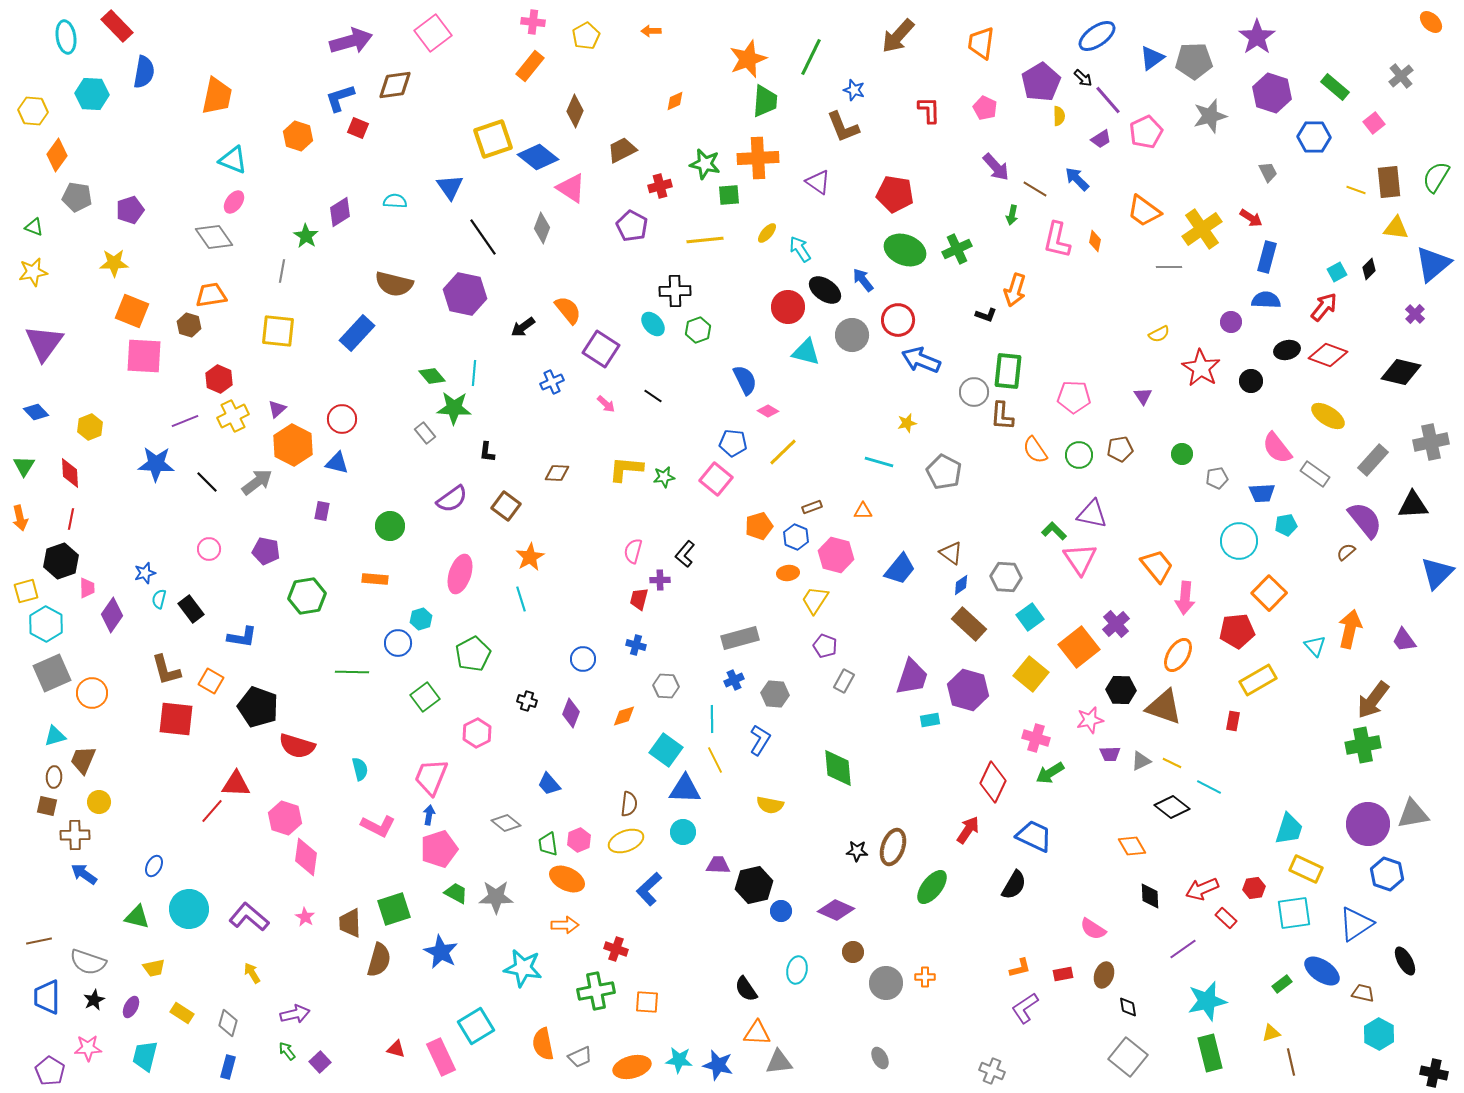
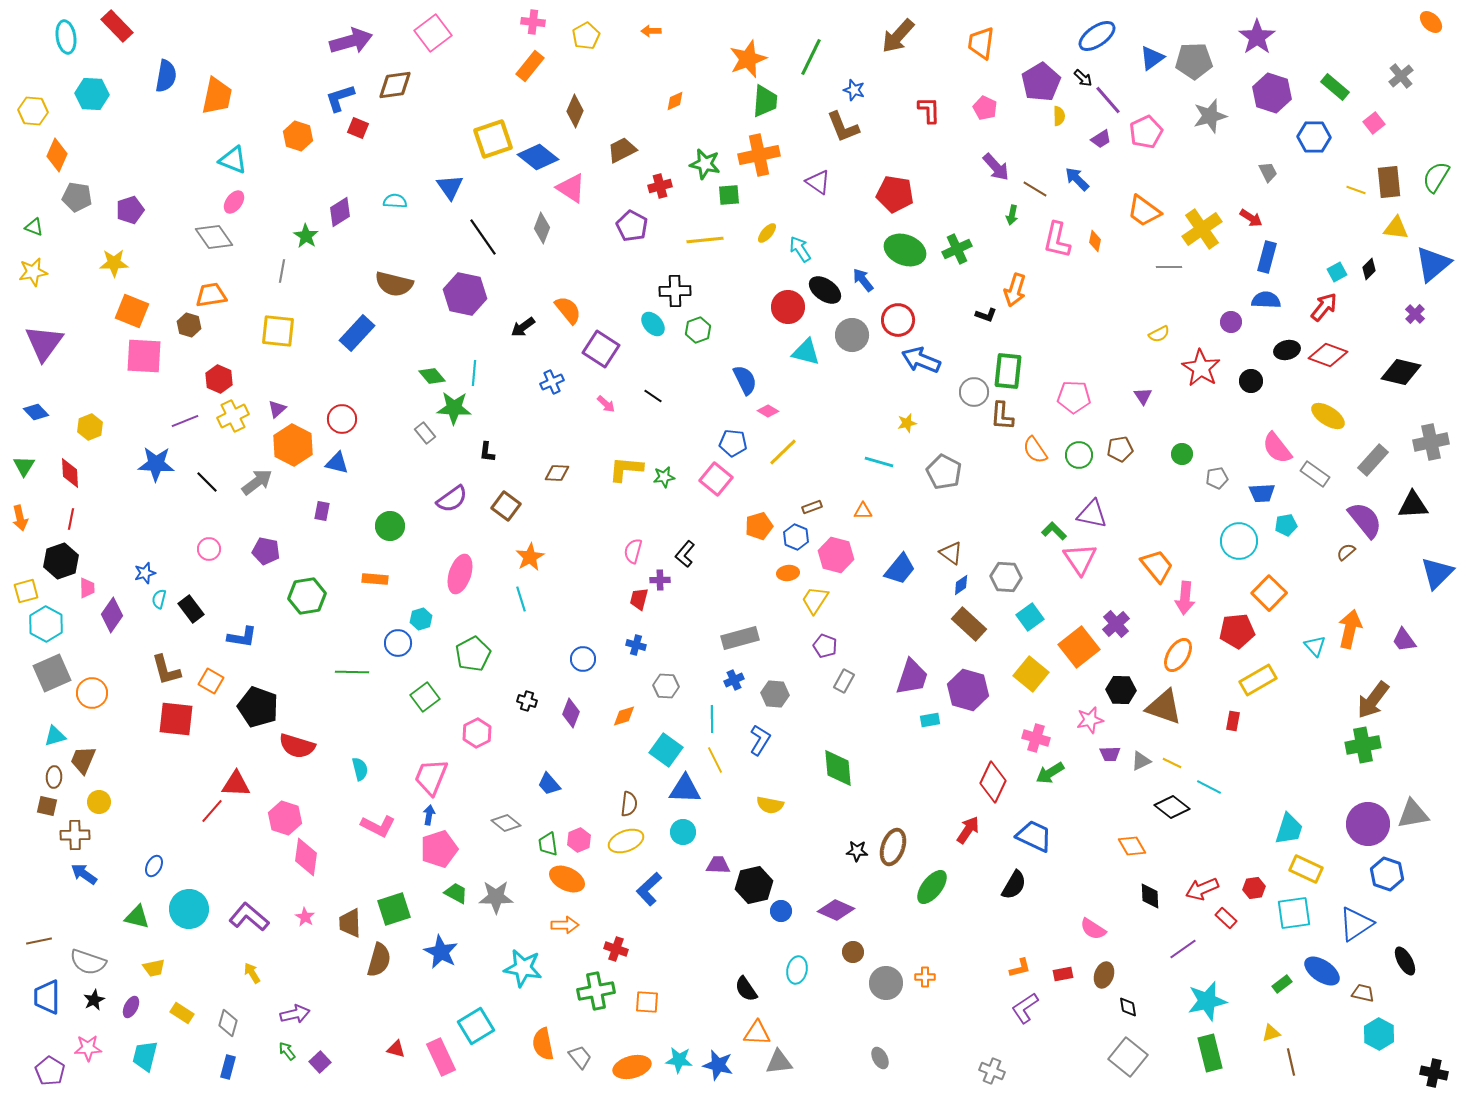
blue semicircle at (144, 72): moved 22 px right, 4 px down
orange diamond at (57, 155): rotated 12 degrees counterclockwise
orange cross at (758, 158): moved 1 px right, 3 px up; rotated 9 degrees counterclockwise
gray trapezoid at (580, 1057): rotated 105 degrees counterclockwise
